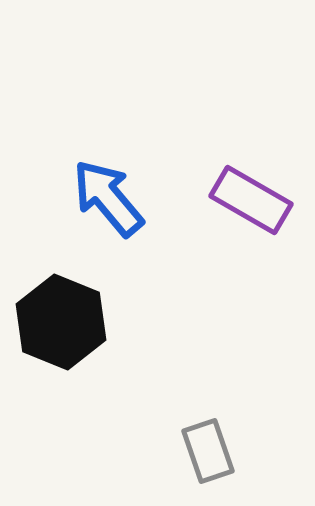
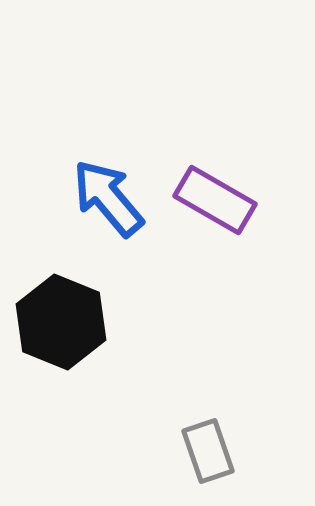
purple rectangle: moved 36 px left
